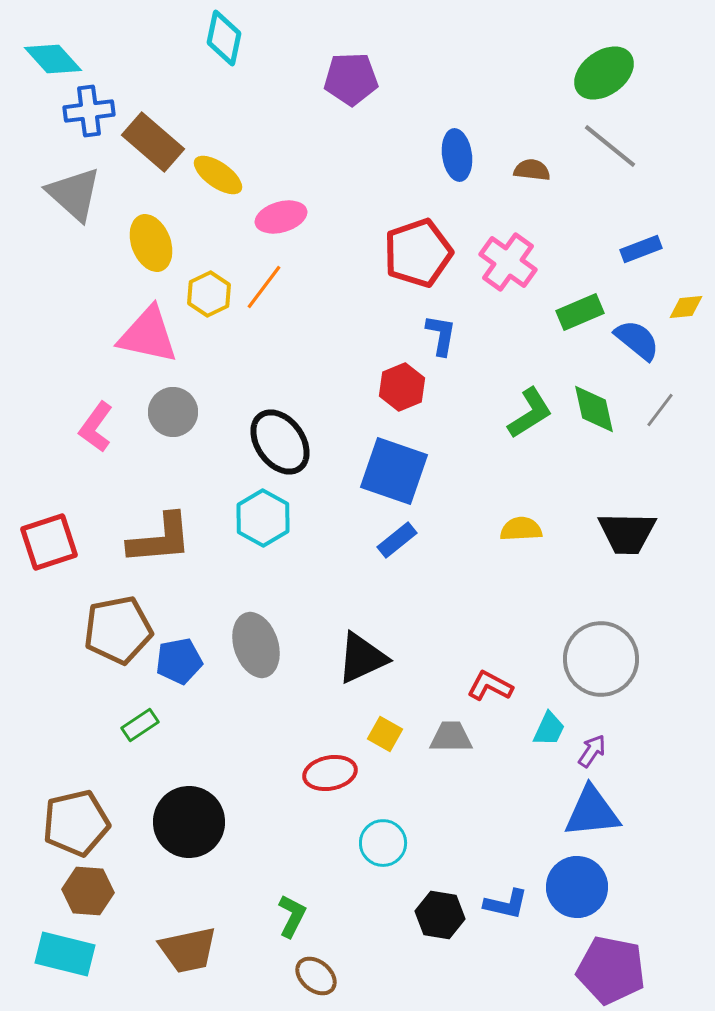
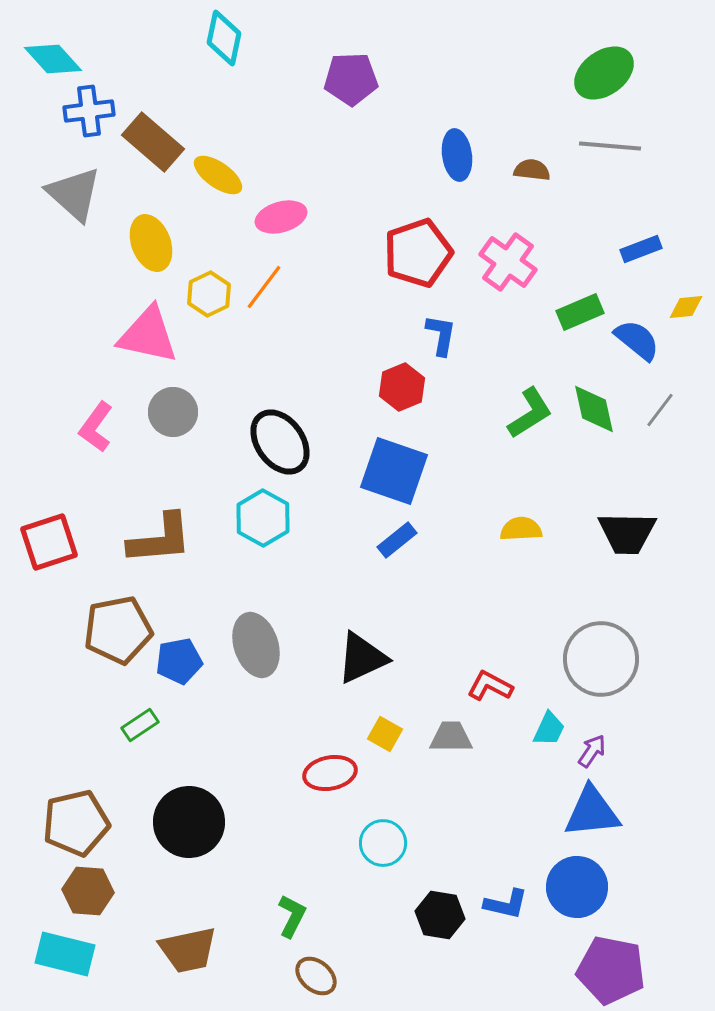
gray line at (610, 146): rotated 34 degrees counterclockwise
